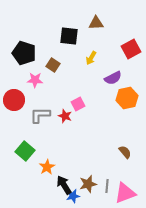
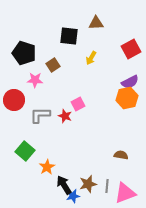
brown square: rotated 24 degrees clockwise
purple semicircle: moved 17 px right, 4 px down
brown semicircle: moved 4 px left, 3 px down; rotated 40 degrees counterclockwise
